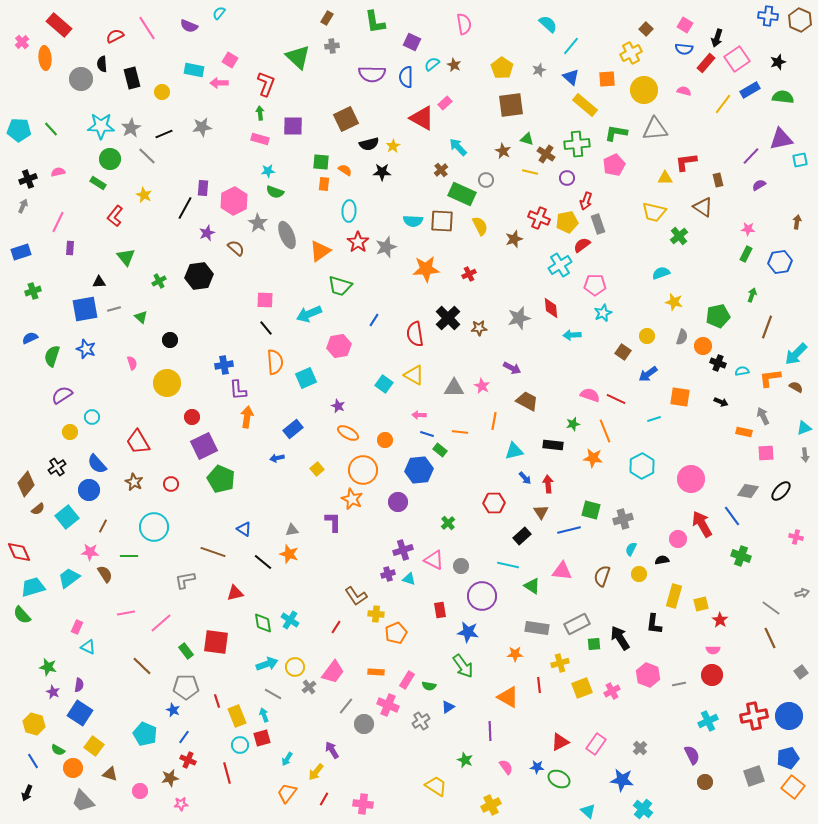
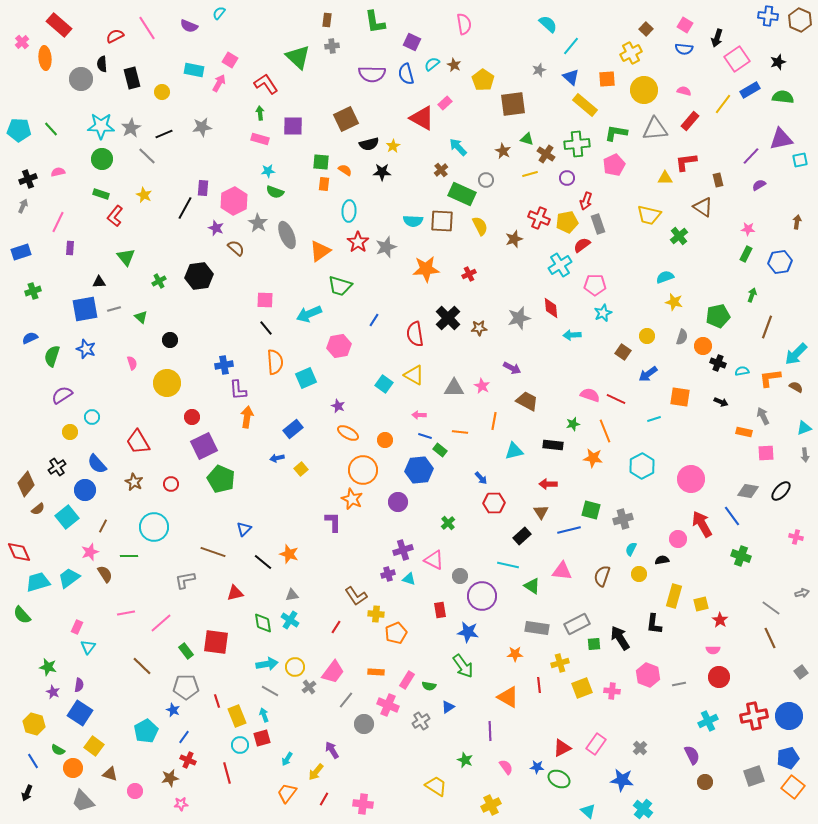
brown rectangle at (327, 18): moved 2 px down; rotated 24 degrees counterclockwise
red rectangle at (706, 63): moved 16 px left, 58 px down
yellow pentagon at (502, 68): moved 19 px left, 12 px down
blue semicircle at (406, 77): moved 3 px up; rotated 15 degrees counterclockwise
pink arrow at (219, 83): rotated 120 degrees clockwise
red L-shape at (266, 84): rotated 55 degrees counterclockwise
brown square at (511, 105): moved 2 px right, 1 px up
green circle at (110, 159): moved 8 px left
yellow line at (530, 172): moved 2 px down; rotated 28 degrees counterclockwise
green rectangle at (98, 183): moved 3 px right, 11 px down; rotated 14 degrees counterclockwise
yellow trapezoid at (654, 212): moved 5 px left, 3 px down
purple star at (207, 233): moved 9 px right, 5 px up; rotated 28 degrees counterclockwise
cyan semicircle at (661, 273): moved 4 px right, 4 px down
blue line at (427, 434): moved 2 px left, 2 px down
yellow square at (317, 469): moved 16 px left
blue arrow at (525, 478): moved 44 px left
red arrow at (548, 484): rotated 84 degrees counterclockwise
blue circle at (89, 490): moved 4 px left
blue triangle at (244, 529): rotated 42 degrees clockwise
gray triangle at (292, 530): moved 65 px down
pink star at (90, 552): rotated 24 degrees counterclockwise
gray circle at (461, 566): moved 1 px left, 10 px down
cyan trapezoid at (33, 587): moved 5 px right, 5 px up
cyan triangle at (88, 647): rotated 42 degrees clockwise
cyan arrow at (267, 664): rotated 10 degrees clockwise
red circle at (712, 675): moved 7 px right, 2 px down
pink cross at (612, 691): rotated 35 degrees clockwise
gray line at (273, 694): moved 3 px left, 3 px up
gray line at (346, 706): moved 6 px up
cyan pentagon at (145, 734): moved 1 px right, 3 px up; rotated 20 degrees clockwise
red triangle at (560, 742): moved 2 px right, 6 px down
pink circle at (140, 791): moved 5 px left
